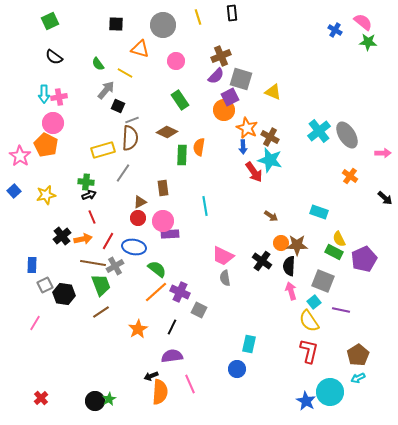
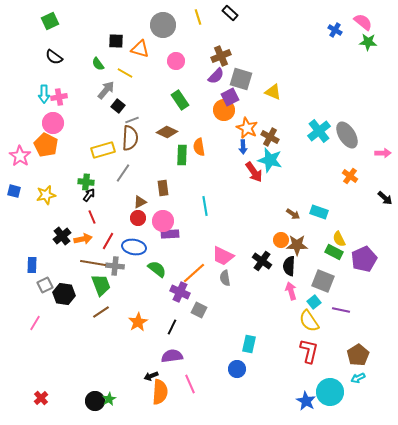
black rectangle at (232, 13): moved 2 px left; rotated 42 degrees counterclockwise
black square at (116, 24): moved 17 px down
black square at (118, 106): rotated 16 degrees clockwise
orange semicircle at (199, 147): rotated 18 degrees counterclockwise
blue square at (14, 191): rotated 32 degrees counterclockwise
black arrow at (89, 195): rotated 32 degrees counterclockwise
brown arrow at (271, 216): moved 22 px right, 2 px up
orange circle at (281, 243): moved 3 px up
gray cross at (115, 266): rotated 36 degrees clockwise
orange line at (156, 292): moved 38 px right, 19 px up
orange star at (138, 329): moved 7 px up
